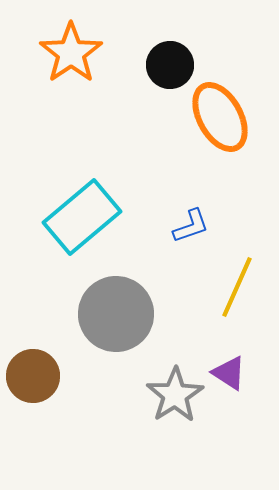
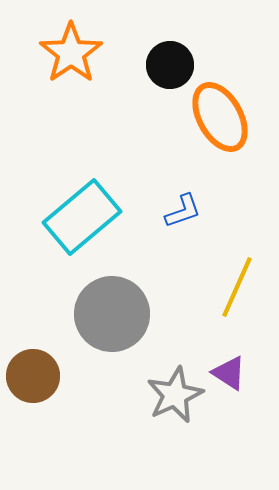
blue L-shape: moved 8 px left, 15 px up
gray circle: moved 4 px left
gray star: rotated 8 degrees clockwise
